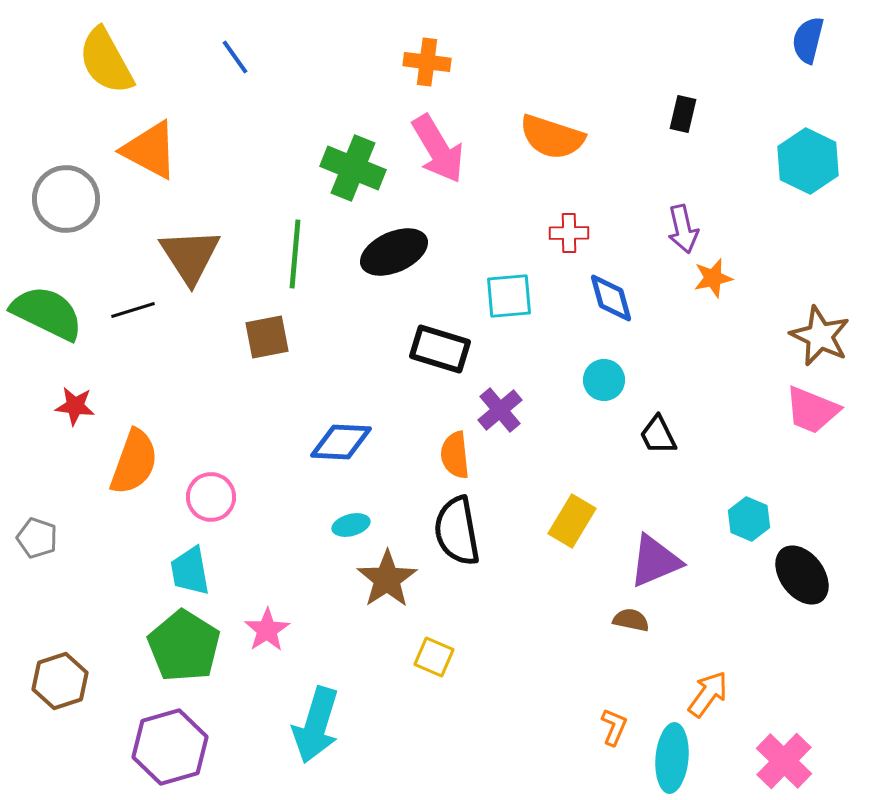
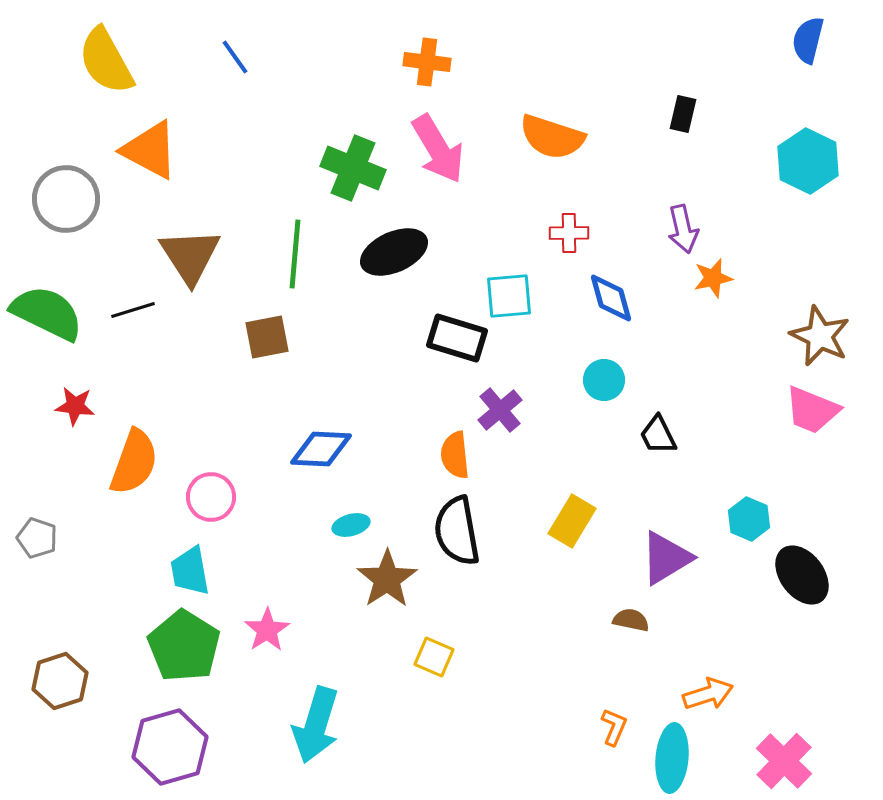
black rectangle at (440, 349): moved 17 px right, 11 px up
blue diamond at (341, 442): moved 20 px left, 7 px down
purple triangle at (655, 561): moved 11 px right, 3 px up; rotated 8 degrees counterclockwise
orange arrow at (708, 694): rotated 36 degrees clockwise
